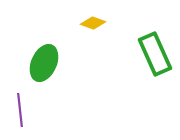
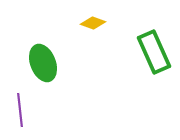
green rectangle: moved 1 px left, 2 px up
green ellipse: moved 1 px left; rotated 45 degrees counterclockwise
